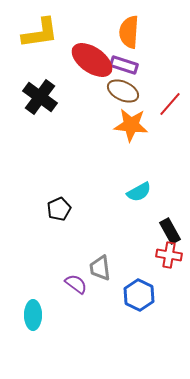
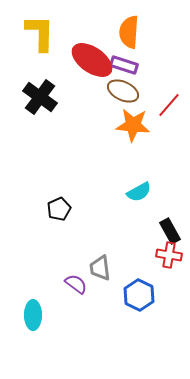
yellow L-shape: rotated 81 degrees counterclockwise
red line: moved 1 px left, 1 px down
orange star: moved 2 px right
